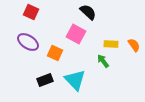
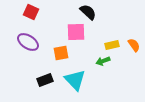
pink square: moved 2 px up; rotated 30 degrees counterclockwise
yellow rectangle: moved 1 px right, 1 px down; rotated 16 degrees counterclockwise
orange square: moved 6 px right; rotated 35 degrees counterclockwise
green arrow: rotated 72 degrees counterclockwise
